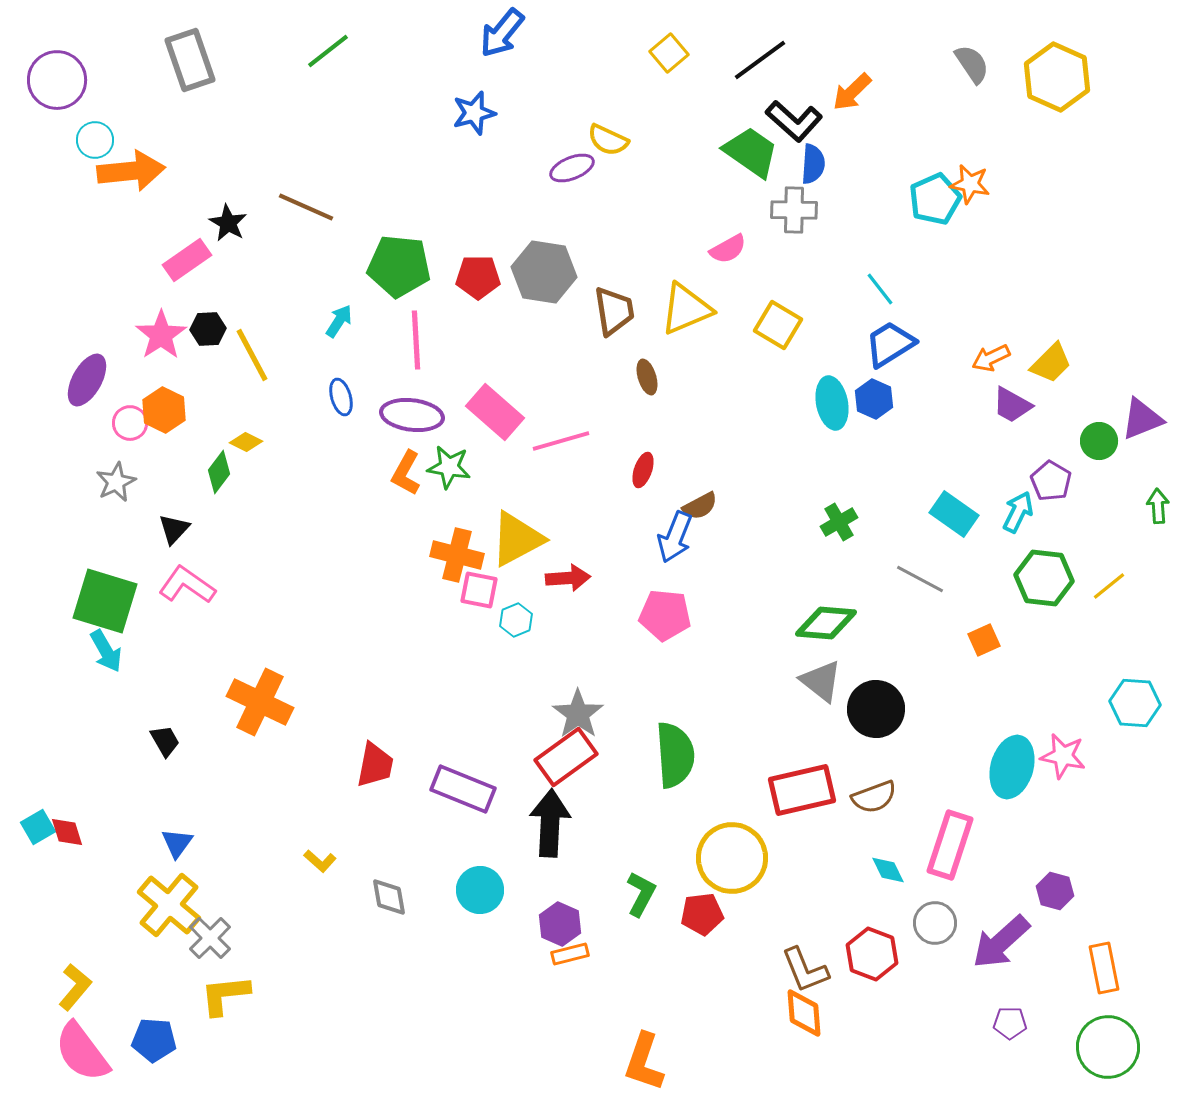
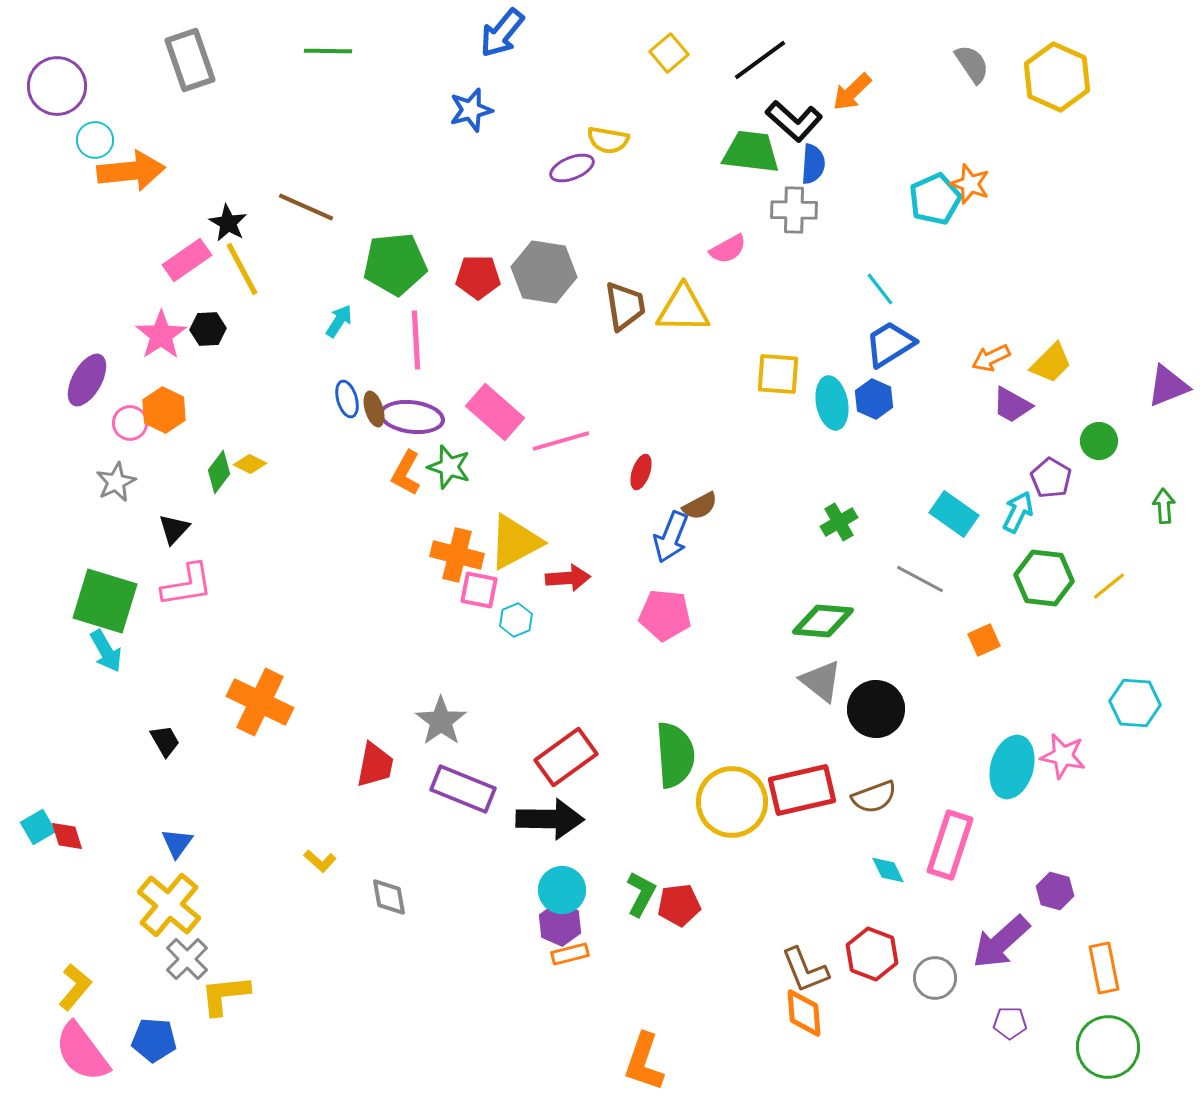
green line at (328, 51): rotated 39 degrees clockwise
purple circle at (57, 80): moved 6 px down
blue star at (474, 113): moved 3 px left, 3 px up
yellow semicircle at (608, 140): rotated 15 degrees counterclockwise
green trapezoid at (751, 152): rotated 28 degrees counterclockwise
orange star at (970, 184): rotated 9 degrees clockwise
green pentagon at (399, 266): moved 4 px left, 2 px up; rotated 12 degrees counterclockwise
yellow triangle at (686, 309): moved 3 px left; rotated 24 degrees clockwise
brown trapezoid at (614, 311): moved 11 px right, 5 px up
yellow square at (778, 325): moved 49 px down; rotated 27 degrees counterclockwise
yellow line at (252, 355): moved 10 px left, 86 px up
brown ellipse at (647, 377): moved 273 px left, 32 px down
blue ellipse at (341, 397): moved 6 px right, 2 px down
purple ellipse at (412, 415): moved 2 px down
purple triangle at (1142, 419): moved 26 px right, 33 px up
yellow diamond at (246, 442): moved 4 px right, 22 px down
green star at (449, 467): rotated 9 degrees clockwise
red ellipse at (643, 470): moved 2 px left, 2 px down
purple pentagon at (1051, 481): moved 3 px up
green arrow at (1158, 506): moved 6 px right
blue arrow at (675, 537): moved 4 px left
yellow triangle at (517, 539): moved 2 px left, 3 px down
pink L-shape at (187, 585): rotated 136 degrees clockwise
green diamond at (826, 623): moved 3 px left, 2 px up
gray star at (578, 714): moved 137 px left, 7 px down
black arrow at (550, 823): moved 4 px up; rotated 88 degrees clockwise
red diamond at (67, 832): moved 4 px down
yellow circle at (732, 858): moved 56 px up
cyan circle at (480, 890): moved 82 px right
red pentagon at (702, 914): moved 23 px left, 9 px up
gray circle at (935, 923): moved 55 px down
gray cross at (210, 938): moved 23 px left, 21 px down
